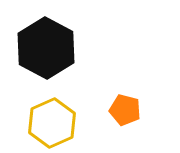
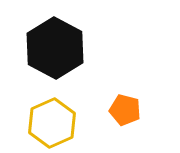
black hexagon: moved 9 px right
